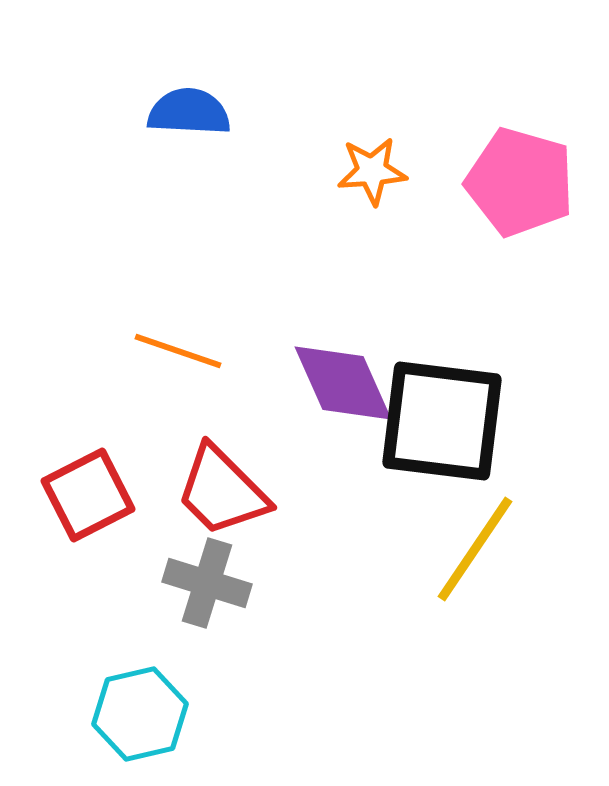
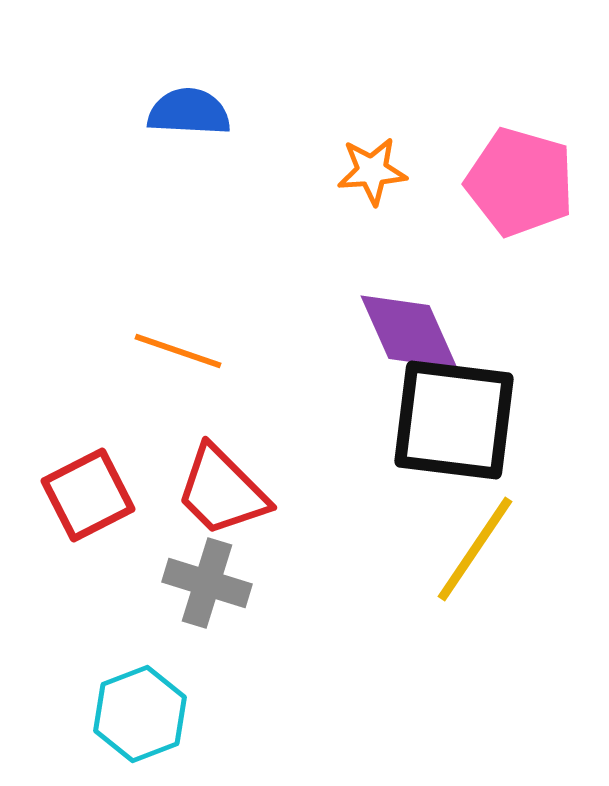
purple diamond: moved 66 px right, 51 px up
black square: moved 12 px right, 1 px up
cyan hexagon: rotated 8 degrees counterclockwise
